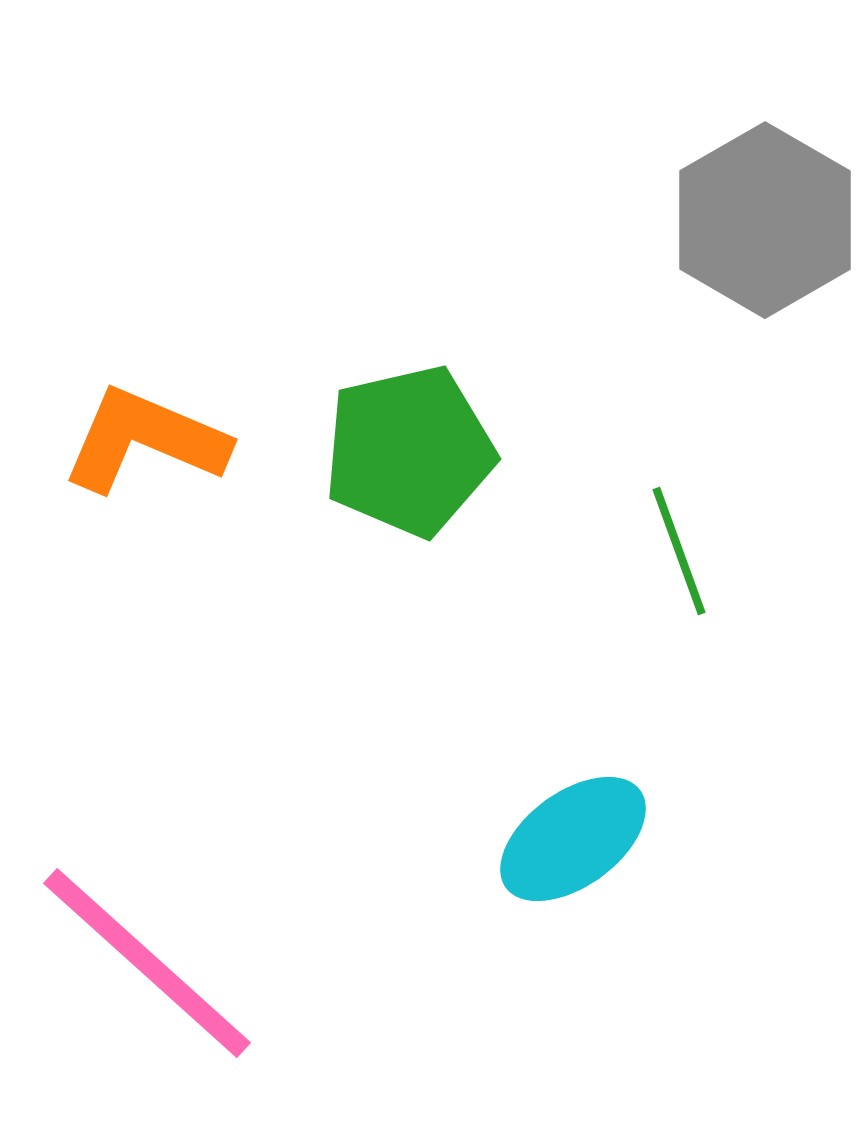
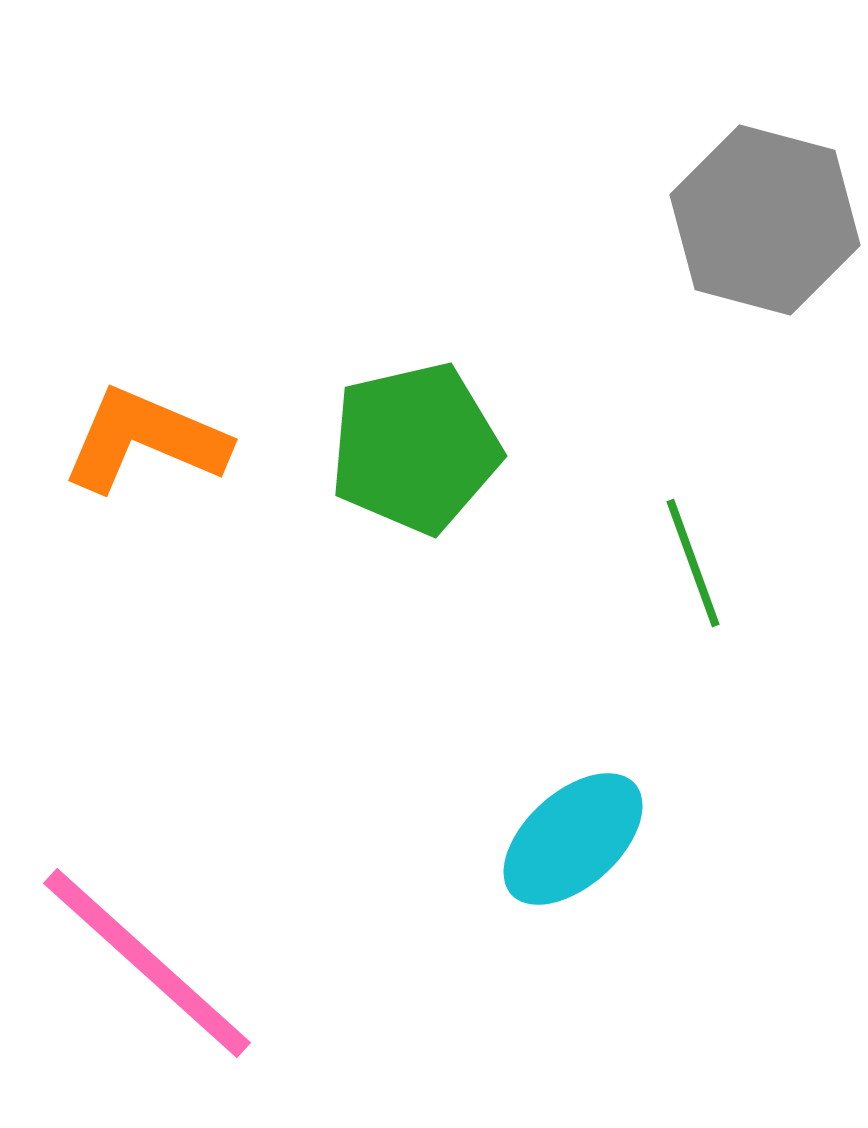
gray hexagon: rotated 15 degrees counterclockwise
green pentagon: moved 6 px right, 3 px up
green line: moved 14 px right, 12 px down
cyan ellipse: rotated 6 degrees counterclockwise
